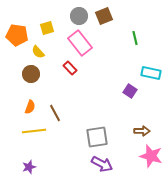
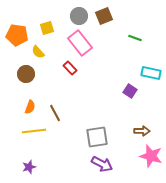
green line: rotated 56 degrees counterclockwise
brown circle: moved 5 px left
